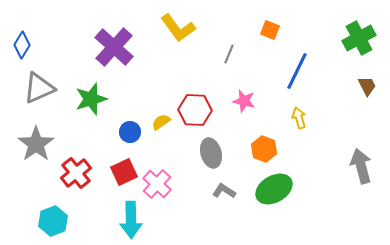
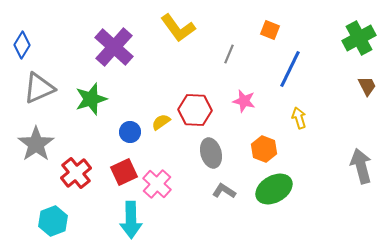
blue line: moved 7 px left, 2 px up
